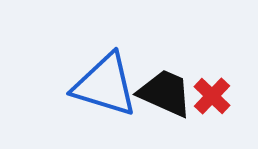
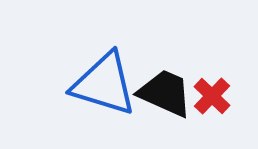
blue triangle: moved 1 px left, 1 px up
